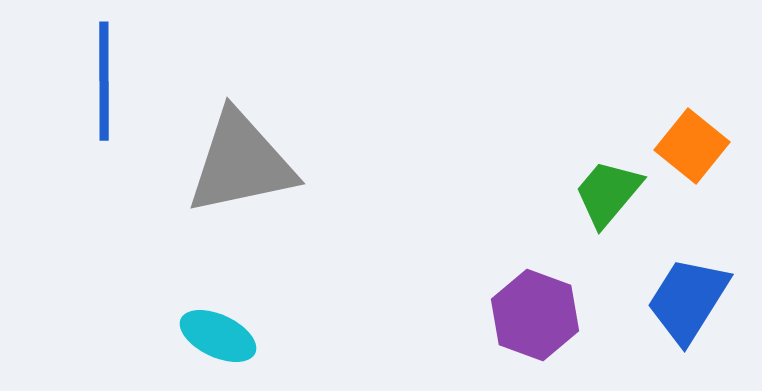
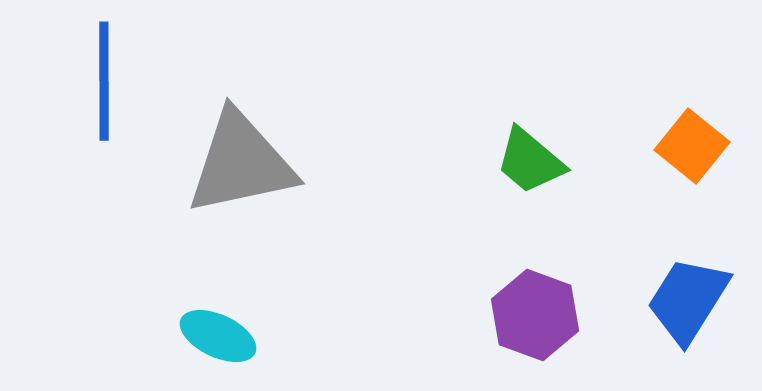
green trapezoid: moved 78 px left, 32 px up; rotated 90 degrees counterclockwise
